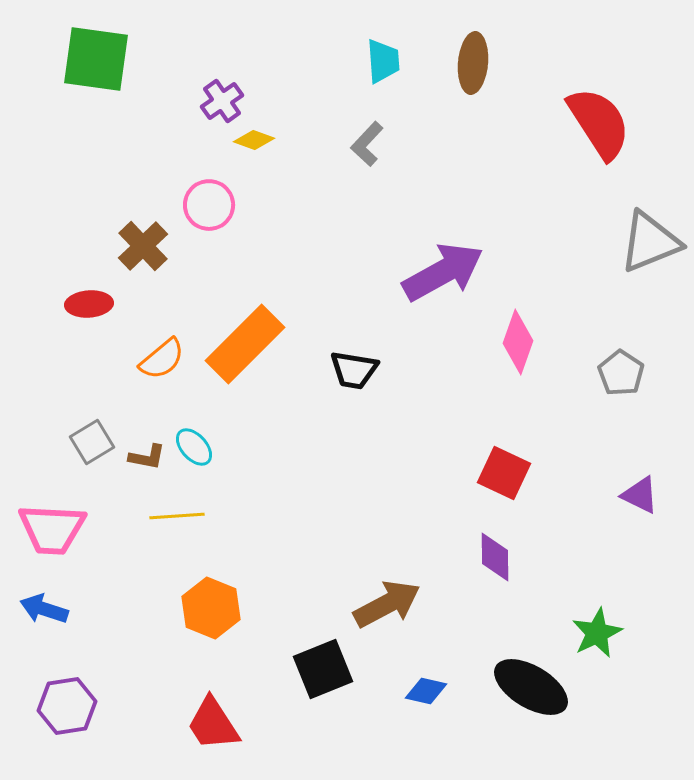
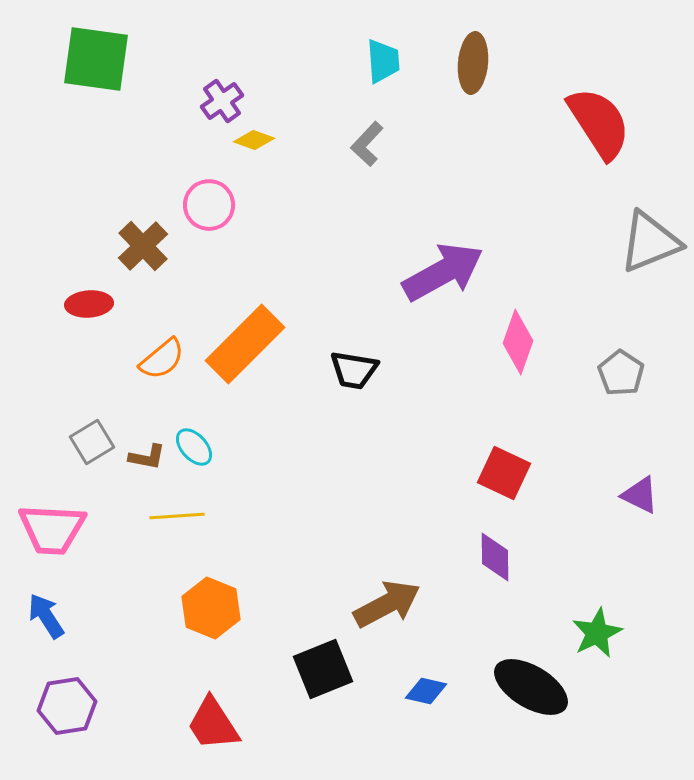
blue arrow: moved 2 px right, 7 px down; rotated 39 degrees clockwise
